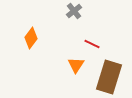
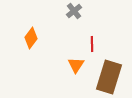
red line: rotated 63 degrees clockwise
